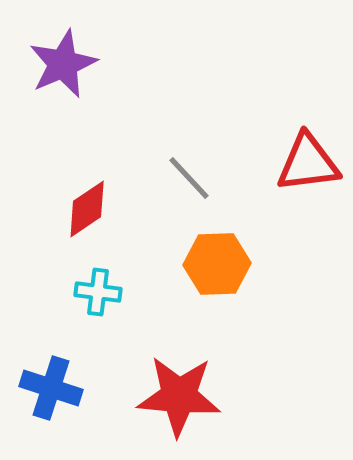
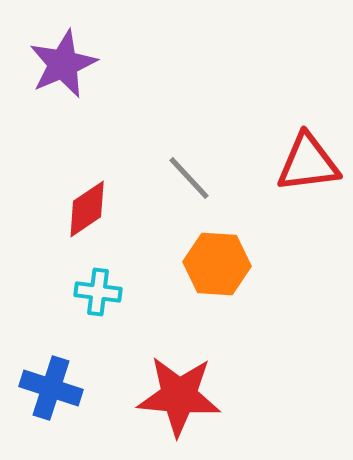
orange hexagon: rotated 6 degrees clockwise
